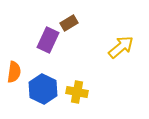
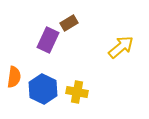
orange semicircle: moved 5 px down
